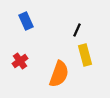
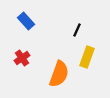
blue rectangle: rotated 18 degrees counterclockwise
yellow rectangle: moved 2 px right, 2 px down; rotated 35 degrees clockwise
red cross: moved 2 px right, 3 px up
